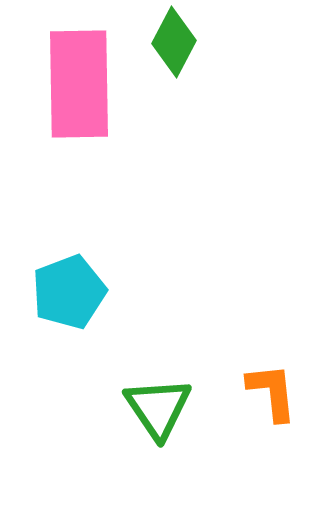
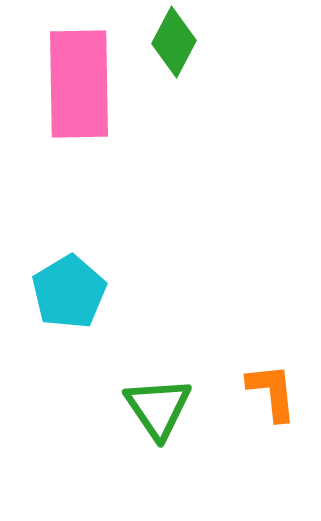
cyan pentagon: rotated 10 degrees counterclockwise
